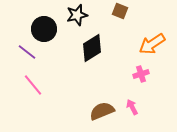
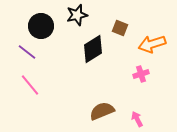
brown square: moved 17 px down
black circle: moved 3 px left, 3 px up
orange arrow: rotated 16 degrees clockwise
black diamond: moved 1 px right, 1 px down
pink line: moved 3 px left
pink arrow: moved 5 px right, 12 px down
